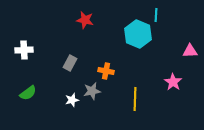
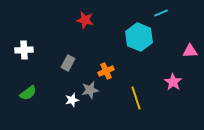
cyan line: moved 5 px right, 2 px up; rotated 64 degrees clockwise
cyan hexagon: moved 1 px right, 3 px down
gray rectangle: moved 2 px left
orange cross: rotated 35 degrees counterclockwise
gray star: moved 2 px left, 1 px up
yellow line: moved 1 px right, 1 px up; rotated 20 degrees counterclockwise
